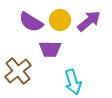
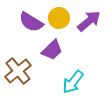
yellow circle: moved 1 px left, 2 px up
purple trapezoid: moved 2 px right, 1 px down; rotated 45 degrees counterclockwise
cyan arrow: rotated 55 degrees clockwise
